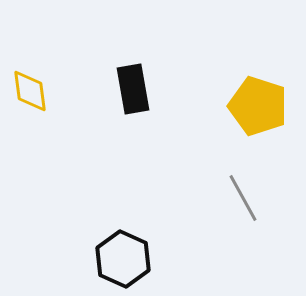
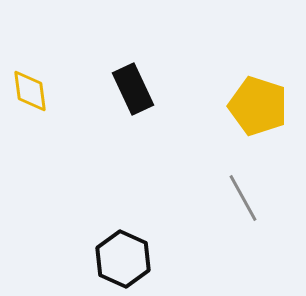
black rectangle: rotated 15 degrees counterclockwise
